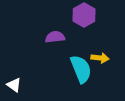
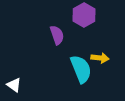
purple semicircle: moved 2 px right, 2 px up; rotated 78 degrees clockwise
